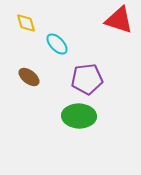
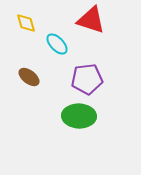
red triangle: moved 28 px left
